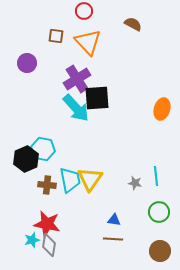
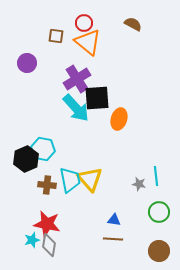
red circle: moved 12 px down
orange triangle: rotated 8 degrees counterclockwise
orange ellipse: moved 43 px left, 10 px down
yellow triangle: rotated 16 degrees counterclockwise
gray star: moved 4 px right, 1 px down
brown circle: moved 1 px left
